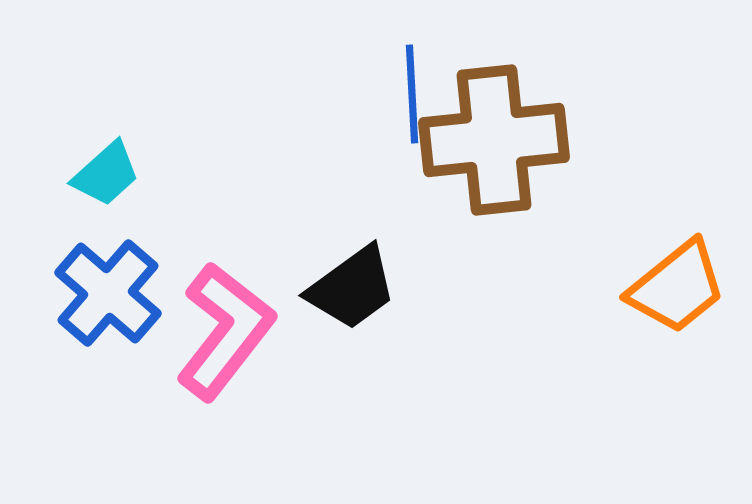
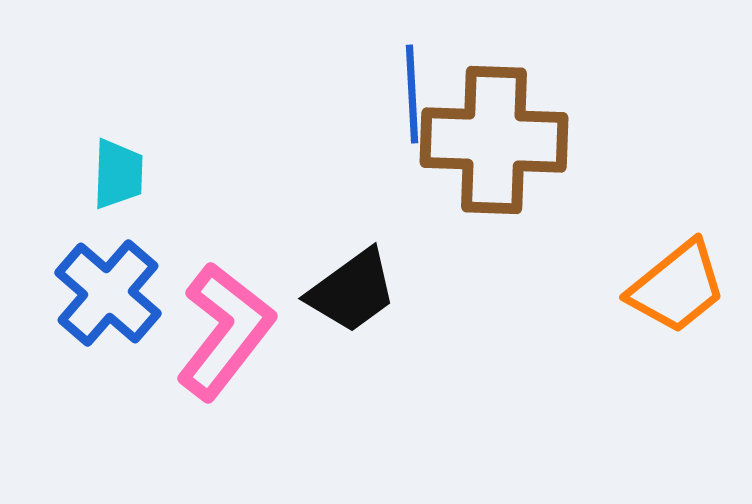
brown cross: rotated 8 degrees clockwise
cyan trapezoid: moved 12 px right; rotated 46 degrees counterclockwise
black trapezoid: moved 3 px down
